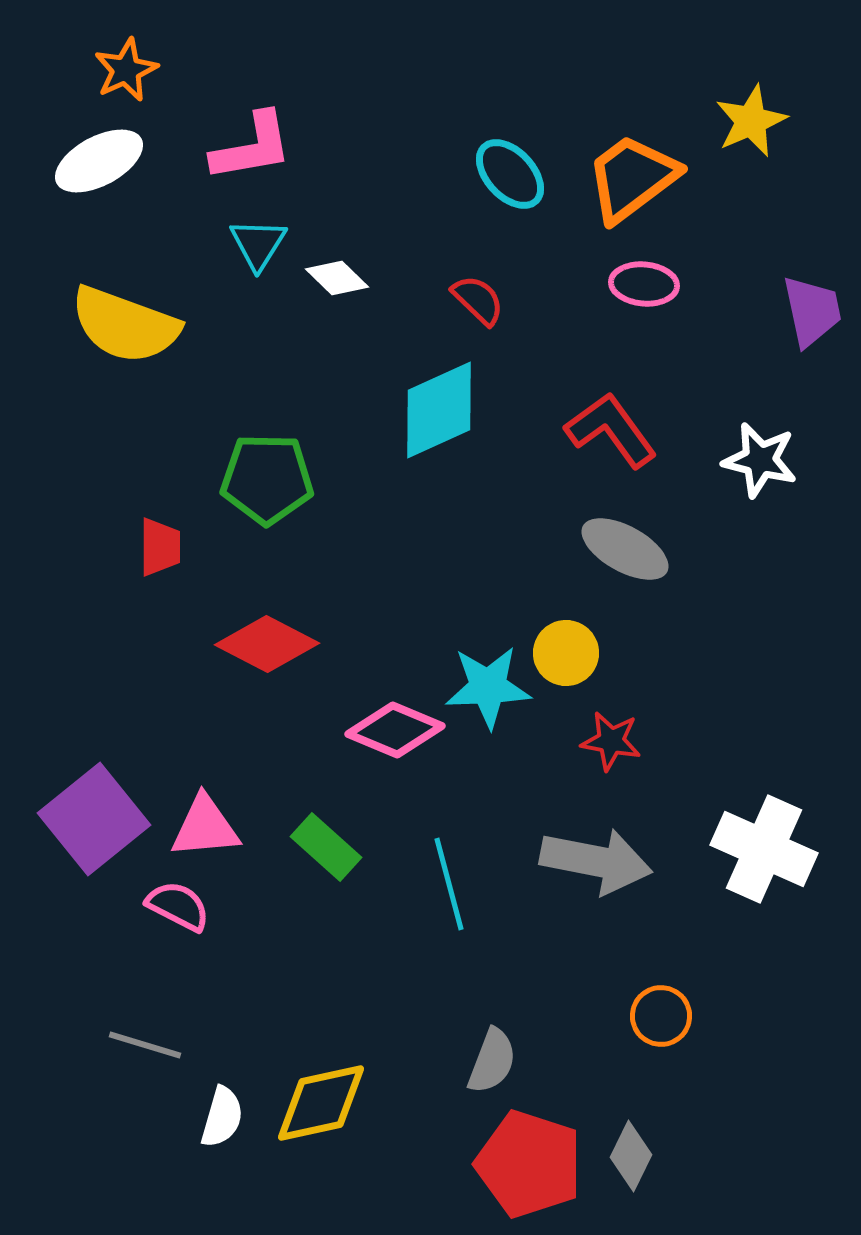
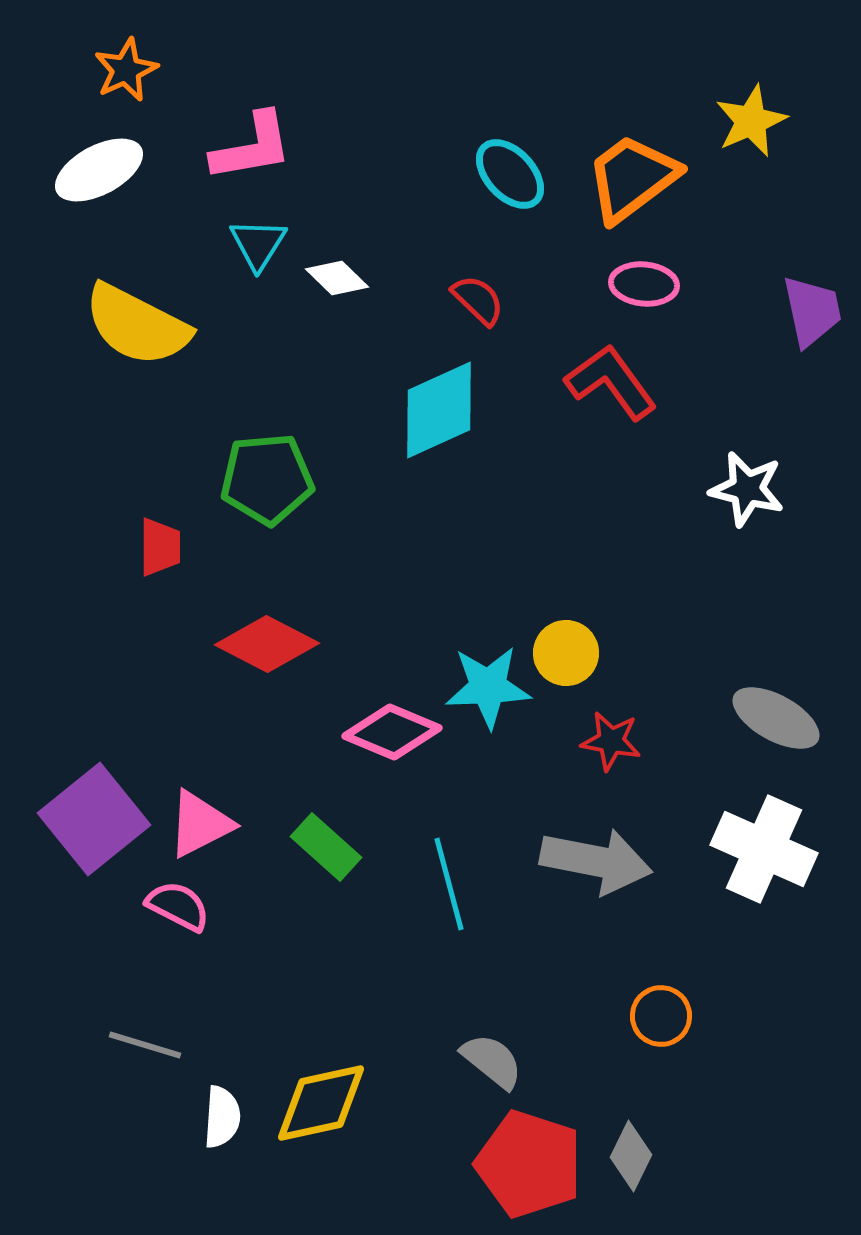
white ellipse: moved 9 px down
yellow semicircle: moved 12 px right; rotated 7 degrees clockwise
red L-shape: moved 48 px up
white star: moved 13 px left, 29 px down
green pentagon: rotated 6 degrees counterclockwise
gray ellipse: moved 151 px right, 169 px down
pink diamond: moved 3 px left, 2 px down
pink triangle: moved 5 px left, 3 px up; rotated 22 degrees counterclockwise
gray semicircle: rotated 72 degrees counterclockwise
white semicircle: rotated 12 degrees counterclockwise
